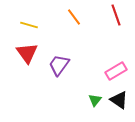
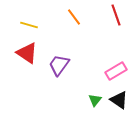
red triangle: rotated 20 degrees counterclockwise
